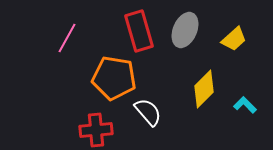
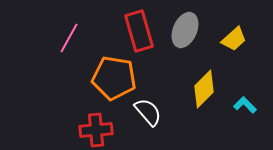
pink line: moved 2 px right
